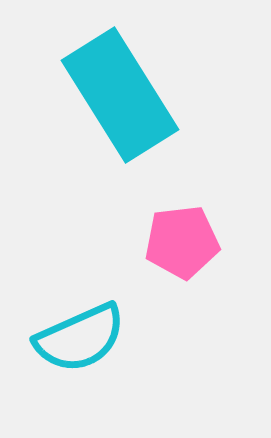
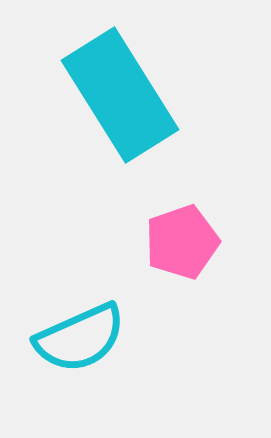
pink pentagon: rotated 12 degrees counterclockwise
